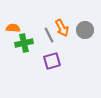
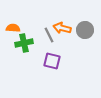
orange arrow: rotated 132 degrees clockwise
purple square: rotated 30 degrees clockwise
